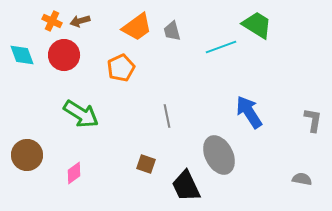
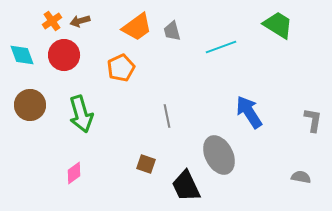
orange cross: rotated 30 degrees clockwise
green trapezoid: moved 21 px right
green arrow: rotated 42 degrees clockwise
brown circle: moved 3 px right, 50 px up
gray semicircle: moved 1 px left, 2 px up
